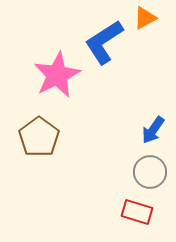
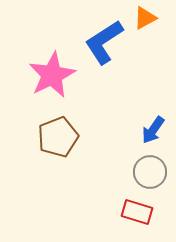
pink star: moved 5 px left
brown pentagon: moved 19 px right; rotated 15 degrees clockwise
